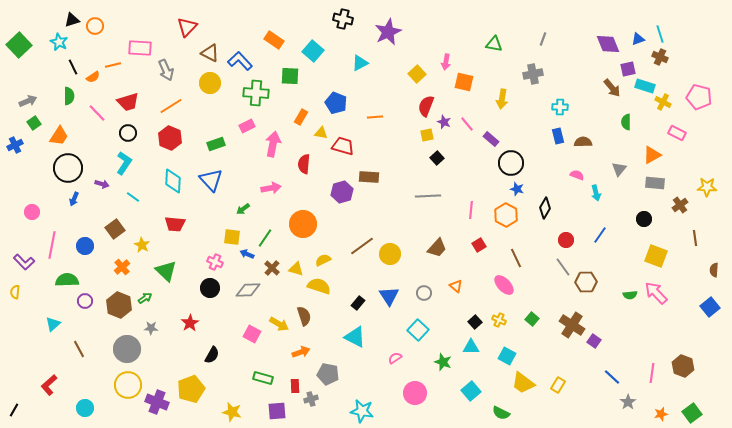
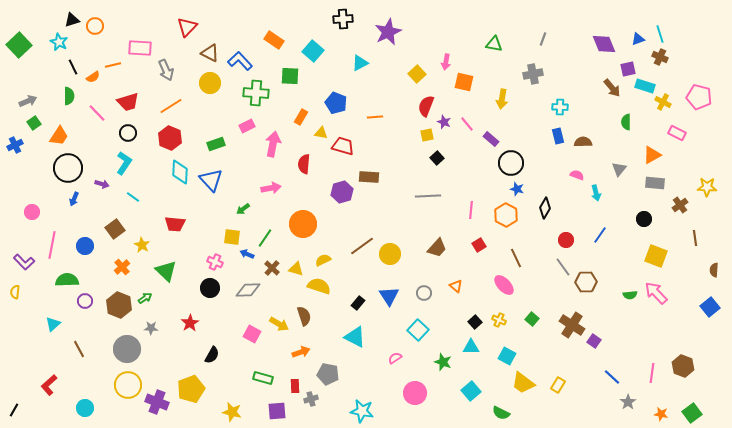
black cross at (343, 19): rotated 18 degrees counterclockwise
purple diamond at (608, 44): moved 4 px left
cyan diamond at (173, 181): moved 7 px right, 9 px up
orange star at (661, 414): rotated 24 degrees clockwise
